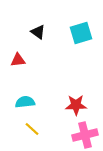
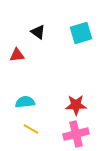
red triangle: moved 1 px left, 5 px up
yellow line: moved 1 px left; rotated 14 degrees counterclockwise
pink cross: moved 9 px left, 1 px up
